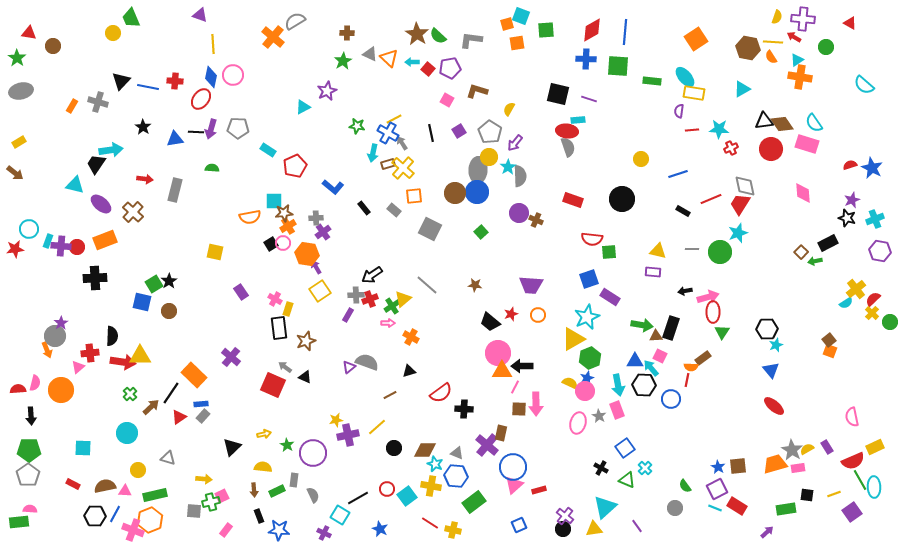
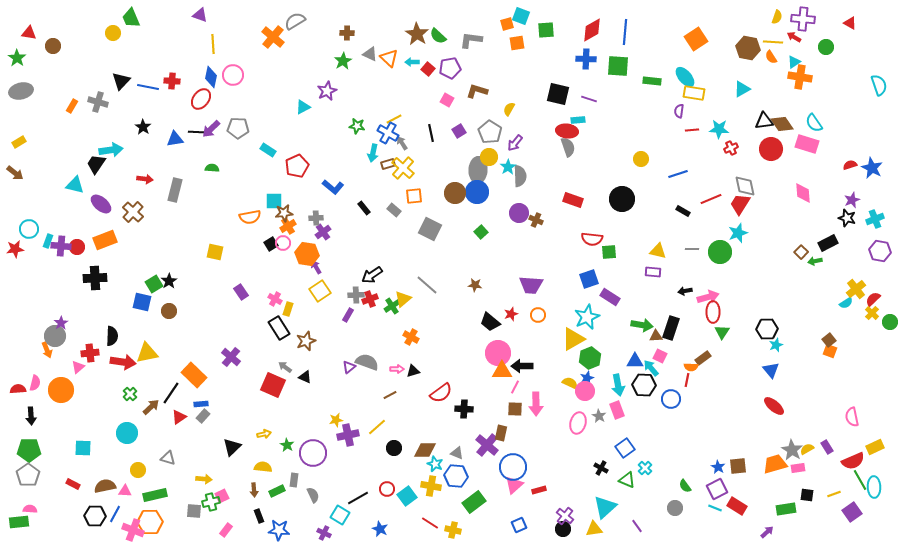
cyan triangle at (797, 60): moved 3 px left, 2 px down
red cross at (175, 81): moved 3 px left
cyan semicircle at (864, 85): moved 15 px right; rotated 150 degrees counterclockwise
purple arrow at (211, 129): rotated 30 degrees clockwise
red pentagon at (295, 166): moved 2 px right
pink arrow at (388, 323): moved 9 px right, 46 px down
black rectangle at (279, 328): rotated 25 degrees counterclockwise
yellow triangle at (140, 356): moved 7 px right, 3 px up; rotated 10 degrees counterclockwise
black triangle at (409, 371): moved 4 px right
brown square at (519, 409): moved 4 px left
orange hexagon at (150, 520): moved 2 px down; rotated 20 degrees clockwise
